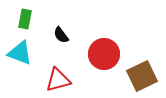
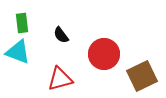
green rectangle: moved 3 px left, 4 px down; rotated 18 degrees counterclockwise
cyan triangle: moved 2 px left, 1 px up
red triangle: moved 2 px right, 1 px up
